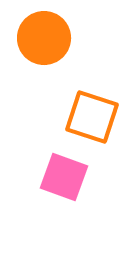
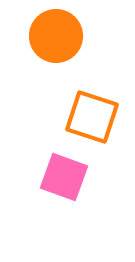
orange circle: moved 12 px right, 2 px up
